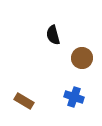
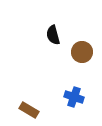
brown circle: moved 6 px up
brown rectangle: moved 5 px right, 9 px down
